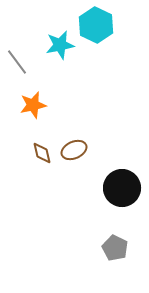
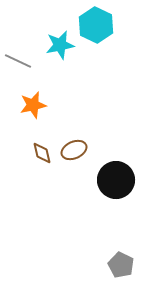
gray line: moved 1 px right, 1 px up; rotated 28 degrees counterclockwise
black circle: moved 6 px left, 8 px up
gray pentagon: moved 6 px right, 17 px down
